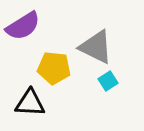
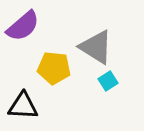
purple semicircle: rotated 9 degrees counterclockwise
gray triangle: rotated 6 degrees clockwise
black triangle: moved 7 px left, 3 px down
